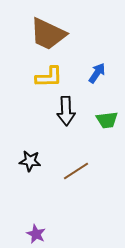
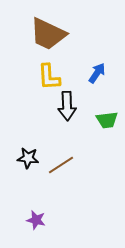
yellow L-shape: rotated 88 degrees clockwise
black arrow: moved 1 px right, 5 px up
black star: moved 2 px left, 3 px up
brown line: moved 15 px left, 6 px up
purple star: moved 14 px up; rotated 12 degrees counterclockwise
